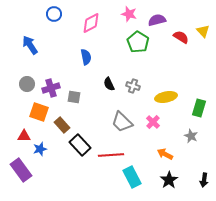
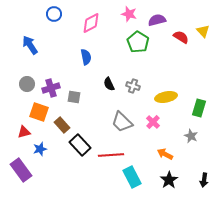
red triangle: moved 4 px up; rotated 16 degrees counterclockwise
